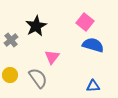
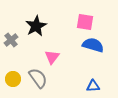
pink square: rotated 30 degrees counterclockwise
yellow circle: moved 3 px right, 4 px down
